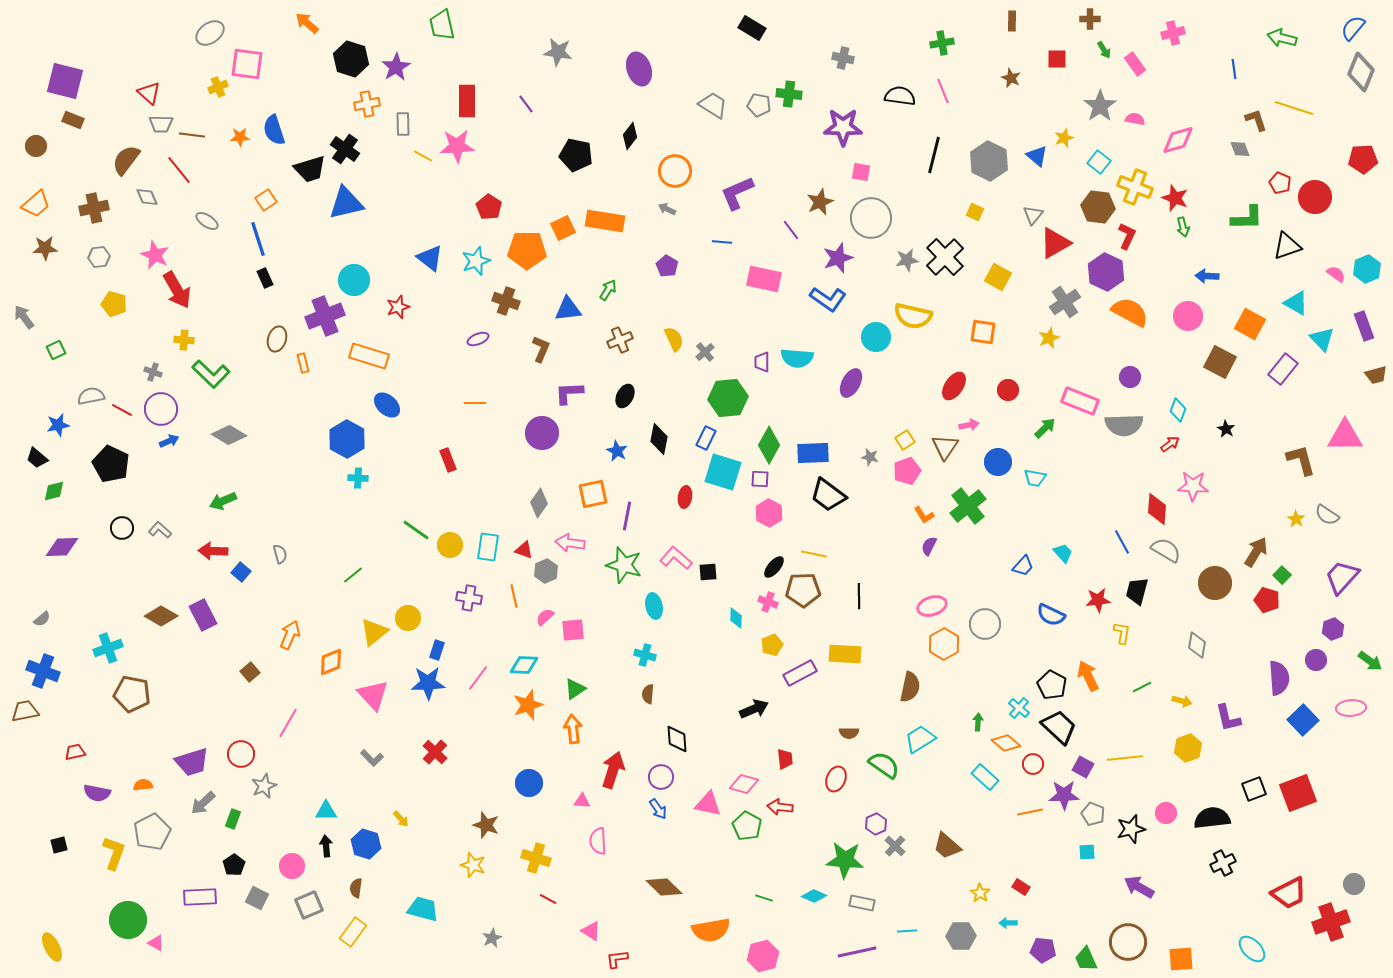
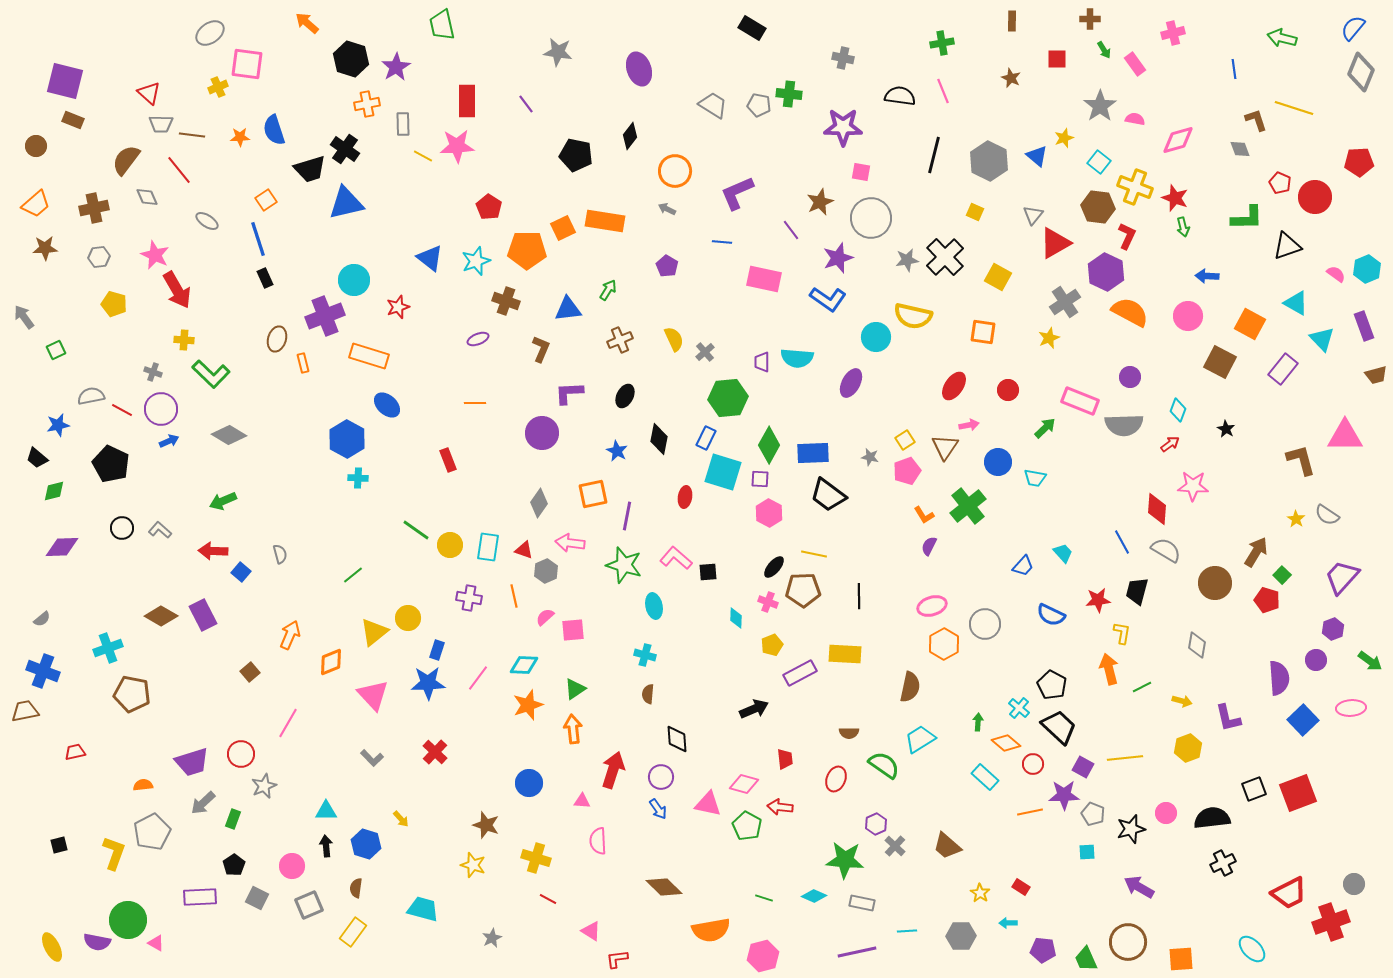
red pentagon at (1363, 159): moved 4 px left, 3 px down
orange arrow at (1088, 676): moved 21 px right, 7 px up; rotated 12 degrees clockwise
purple semicircle at (97, 793): moved 149 px down
